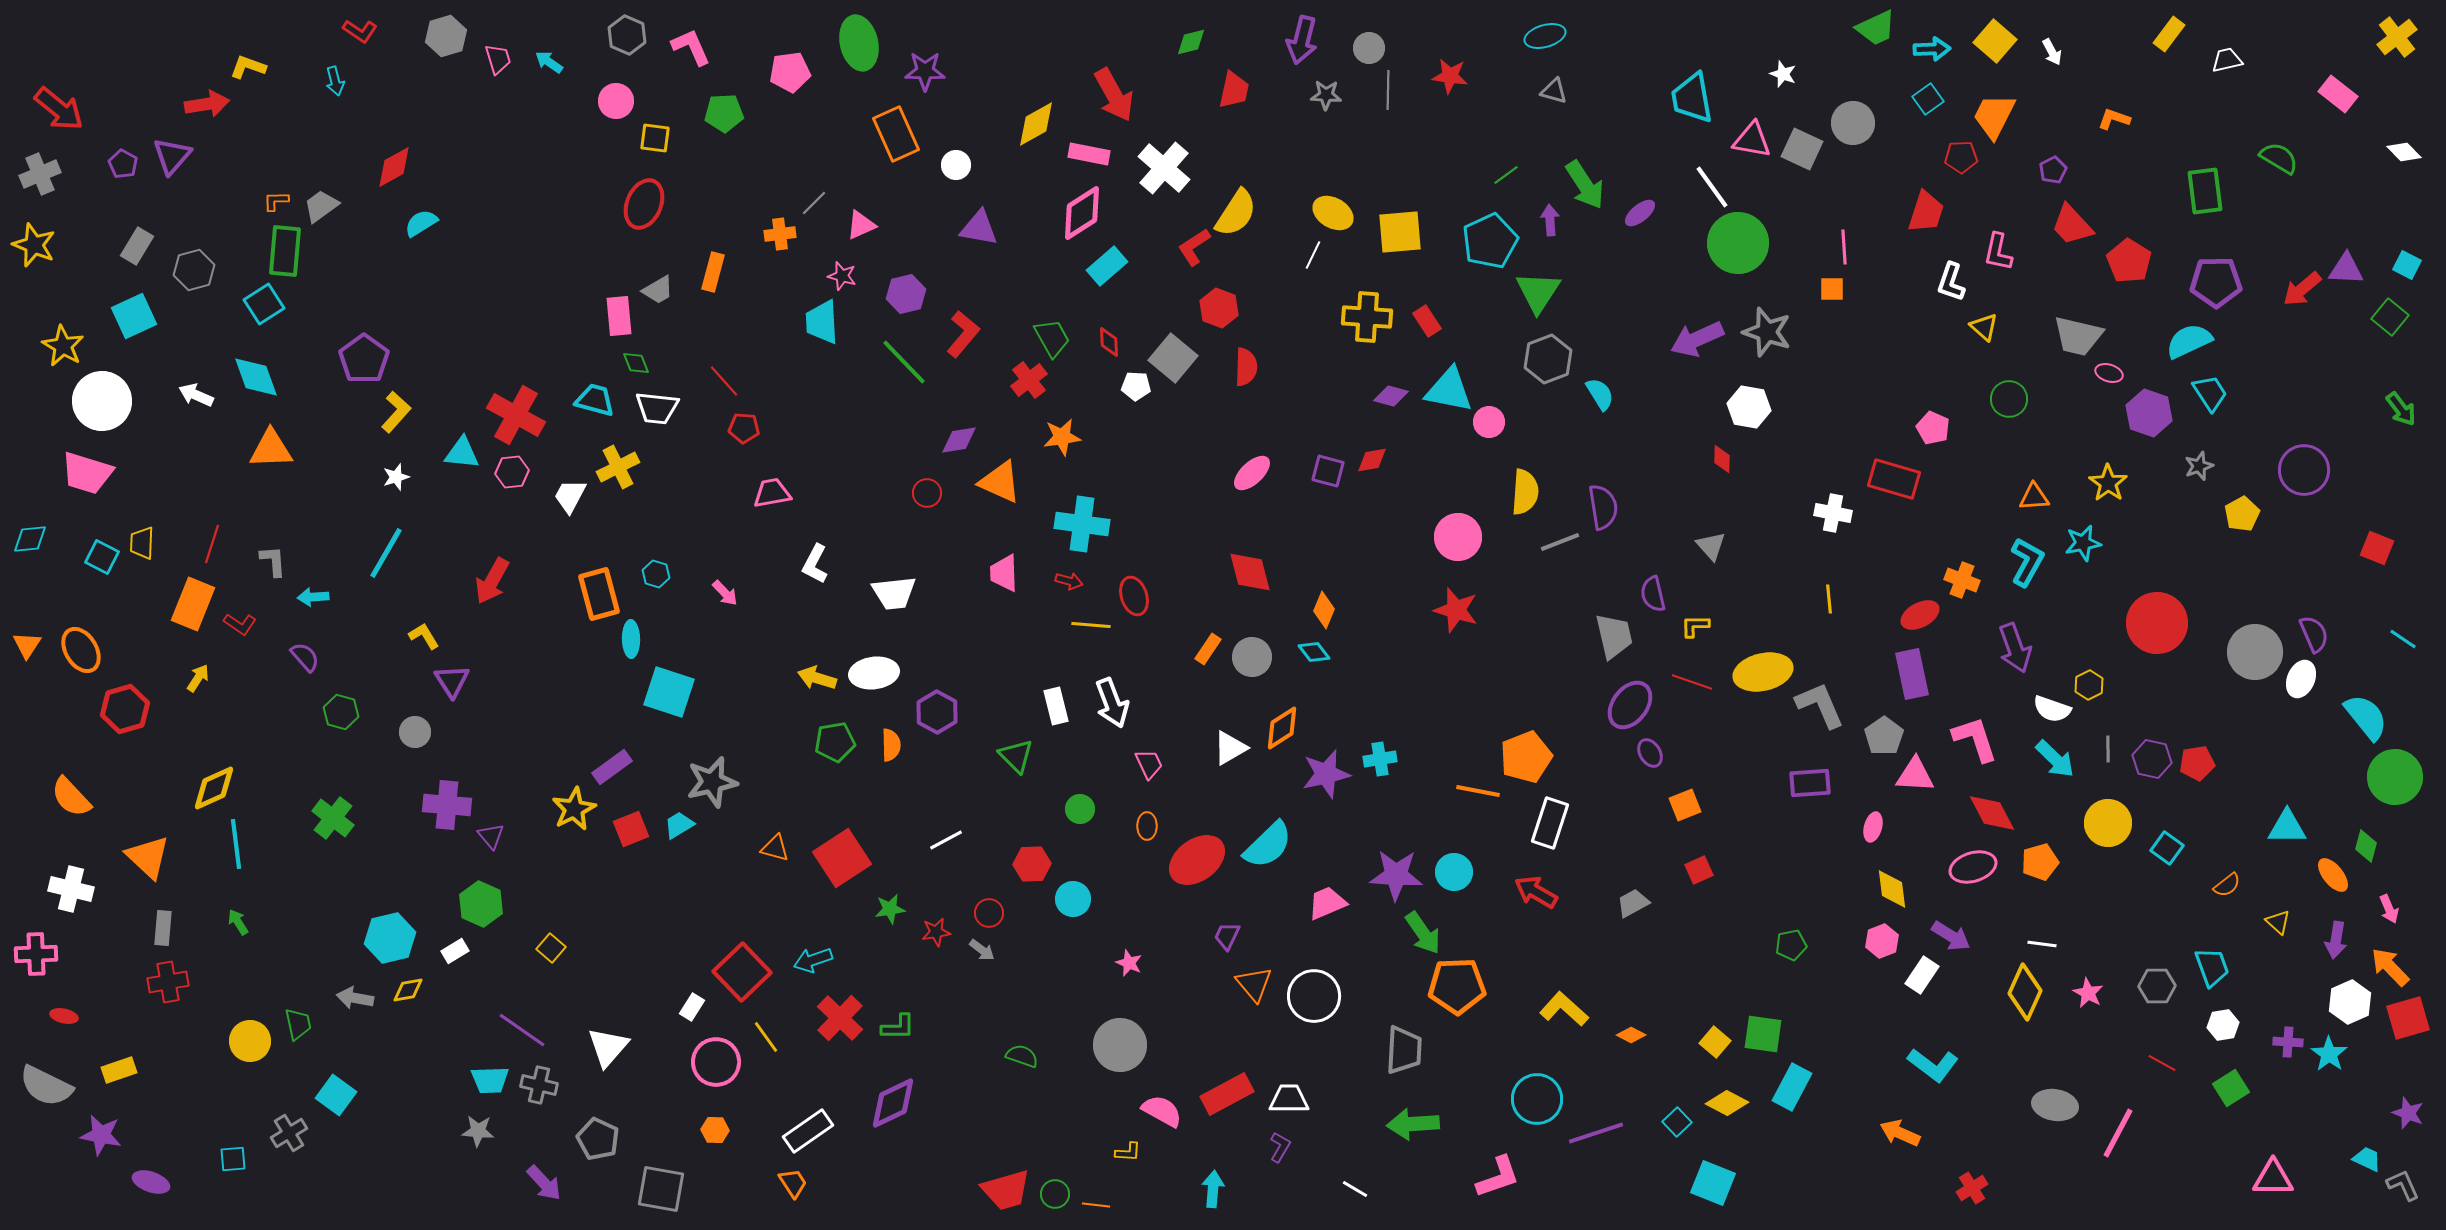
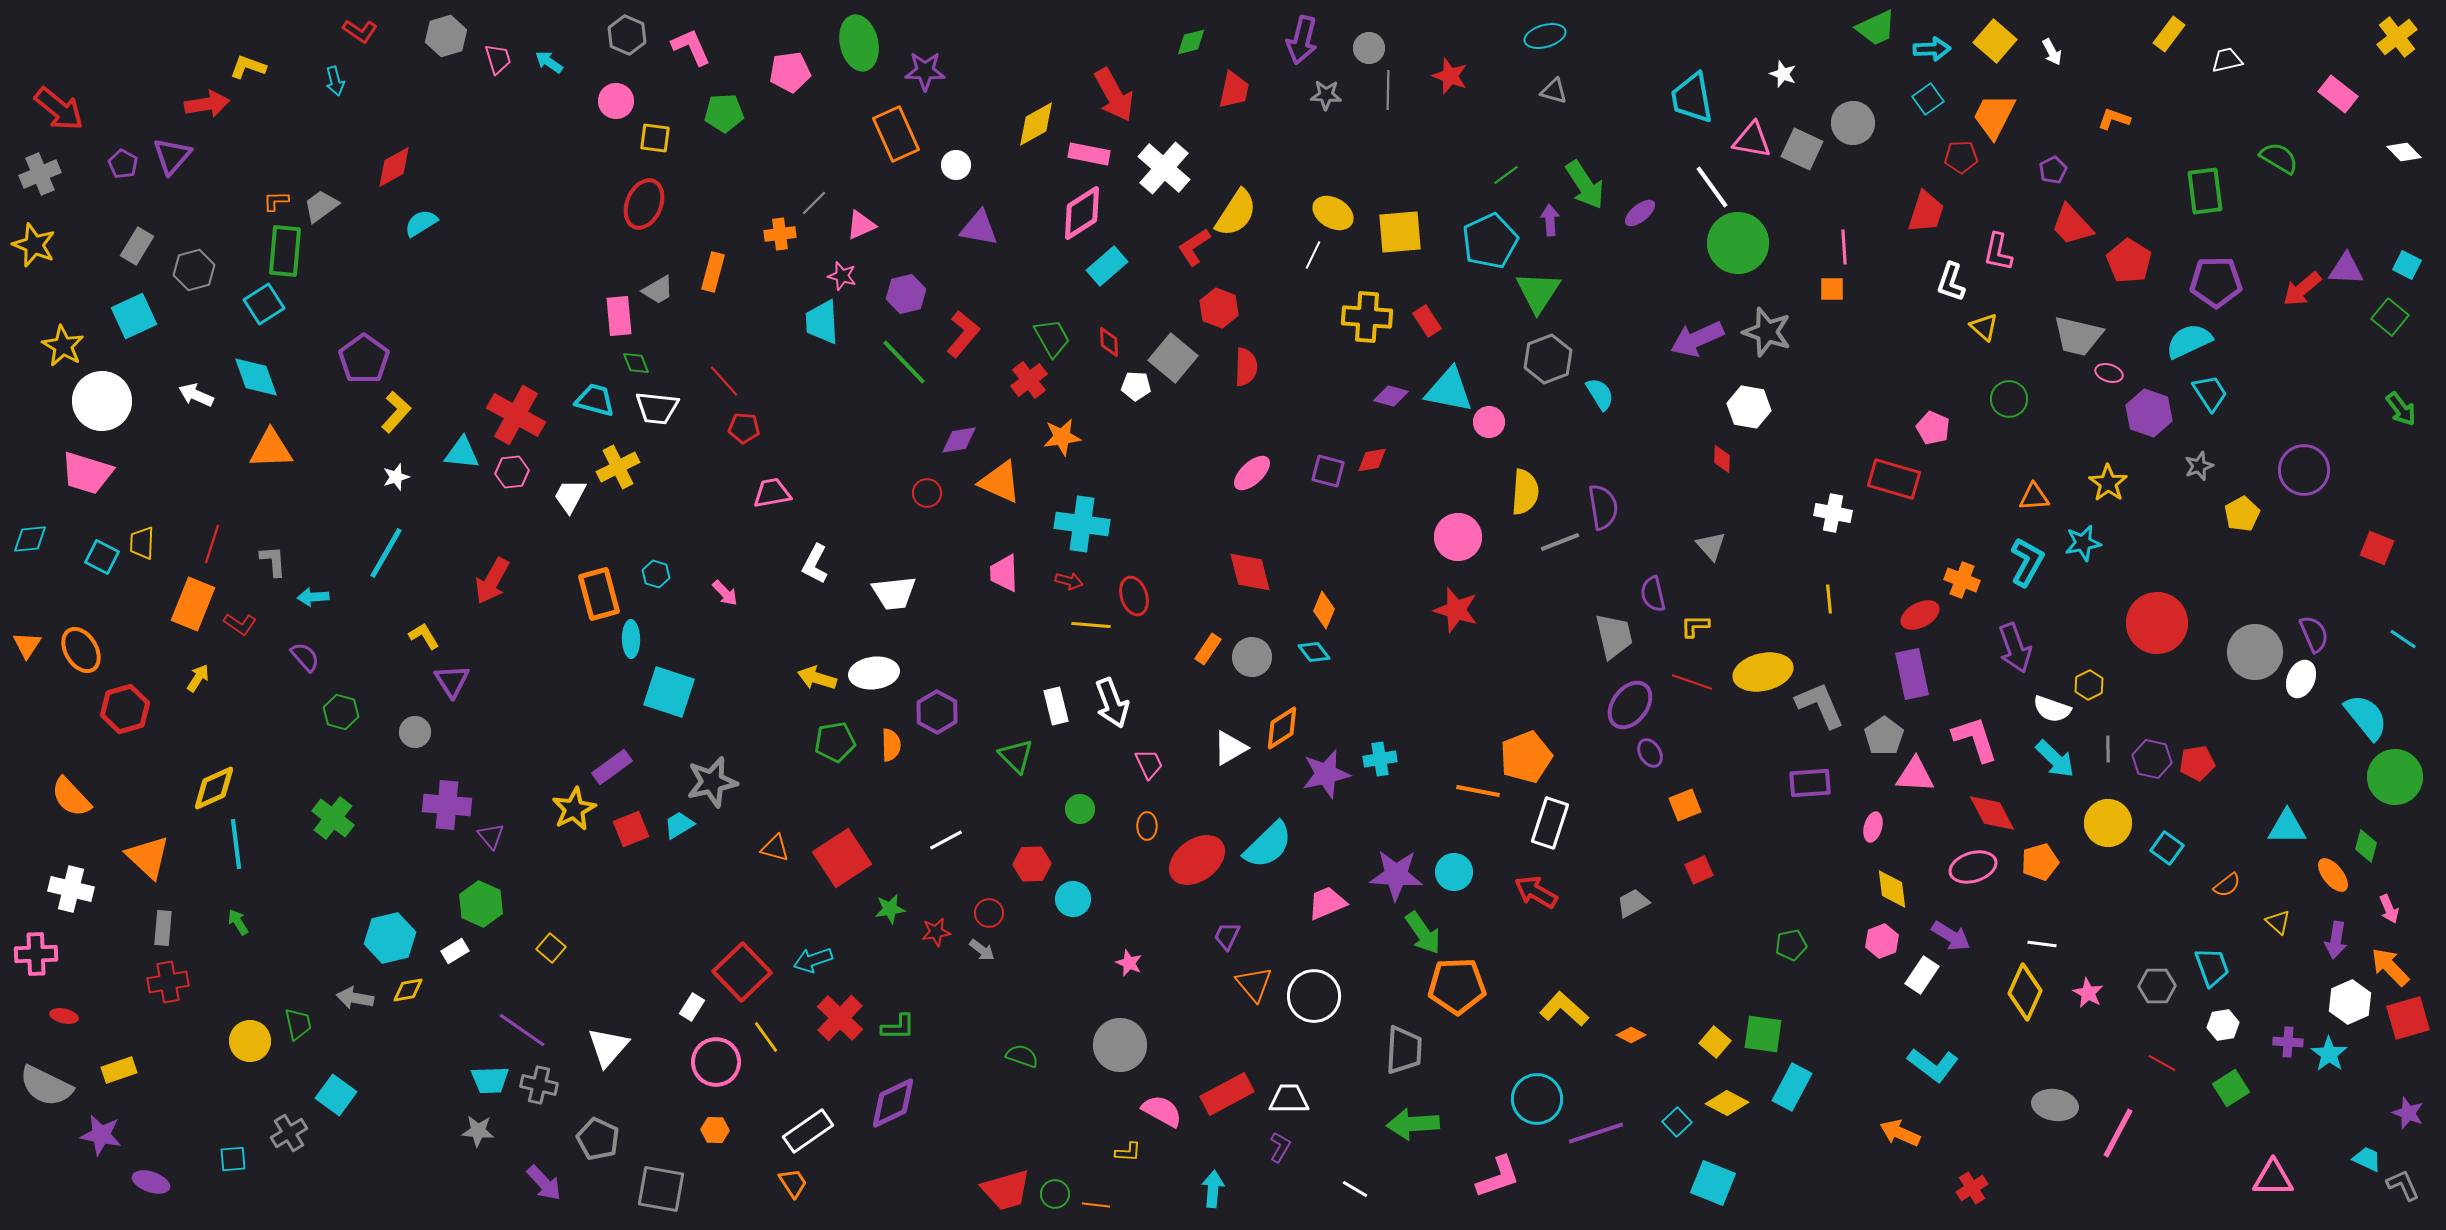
red star at (1450, 76): rotated 12 degrees clockwise
